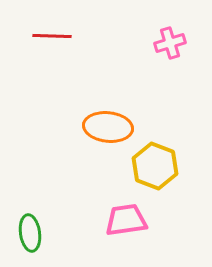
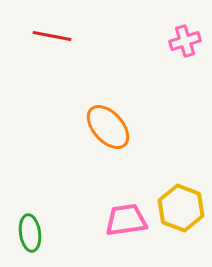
red line: rotated 9 degrees clockwise
pink cross: moved 15 px right, 2 px up
orange ellipse: rotated 42 degrees clockwise
yellow hexagon: moved 26 px right, 42 px down
